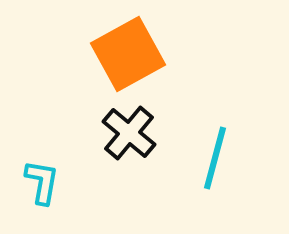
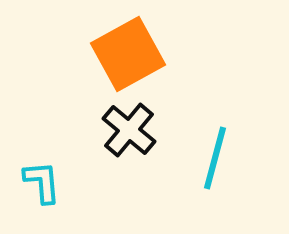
black cross: moved 3 px up
cyan L-shape: rotated 15 degrees counterclockwise
